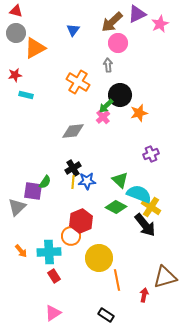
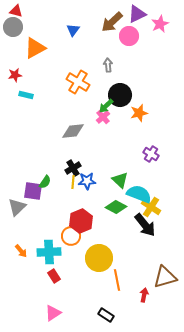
gray circle: moved 3 px left, 6 px up
pink circle: moved 11 px right, 7 px up
purple cross: rotated 35 degrees counterclockwise
